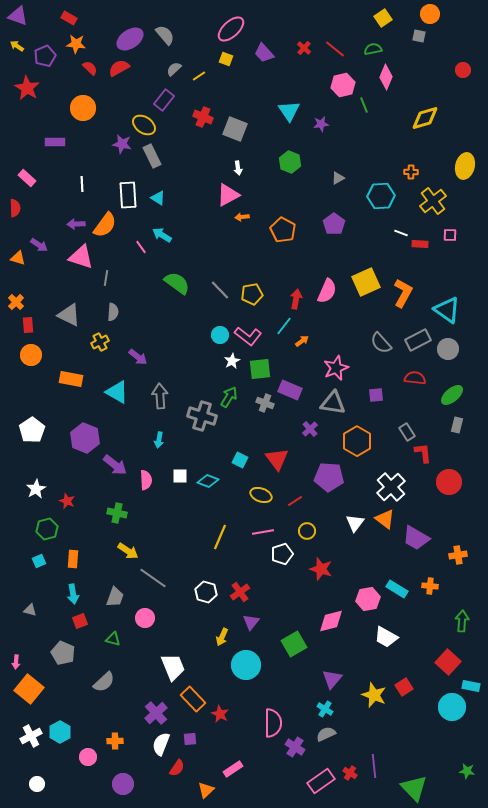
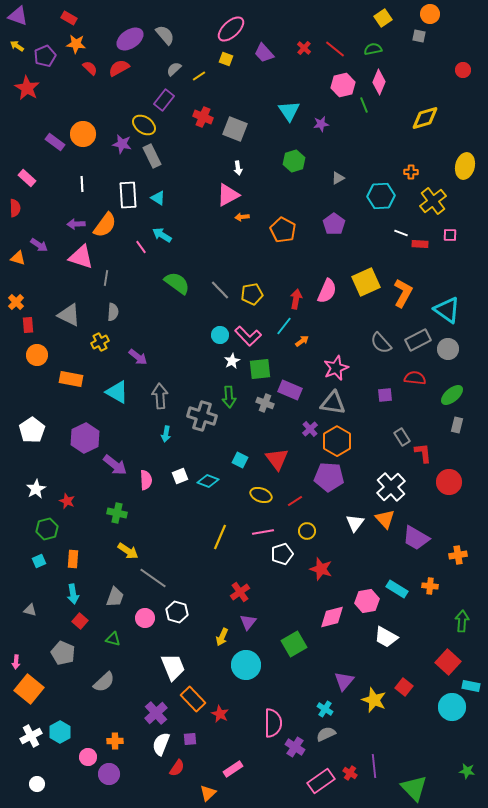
pink diamond at (386, 77): moved 7 px left, 5 px down
orange circle at (83, 108): moved 26 px down
purple rectangle at (55, 142): rotated 36 degrees clockwise
green hexagon at (290, 162): moved 4 px right, 1 px up; rotated 20 degrees clockwise
pink L-shape at (248, 336): rotated 8 degrees clockwise
orange circle at (31, 355): moved 6 px right
purple square at (376, 395): moved 9 px right
green arrow at (229, 397): rotated 145 degrees clockwise
gray rectangle at (407, 432): moved 5 px left, 5 px down
purple hexagon at (85, 438): rotated 12 degrees clockwise
cyan arrow at (159, 440): moved 7 px right, 6 px up
orange hexagon at (357, 441): moved 20 px left
white square at (180, 476): rotated 21 degrees counterclockwise
orange triangle at (385, 519): rotated 10 degrees clockwise
white hexagon at (206, 592): moved 29 px left, 20 px down
pink hexagon at (368, 599): moved 1 px left, 2 px down
red square at (80, 621): rotated 28 degrees counterclockwise
pink diamond at (331, 621): moved 1 px right, 4 px up
purple triangle at (251, 622): moved 3 px left
purple triangle at (332, 679): moved 12 px right, 2 px down
red square at (404, 687): rotated 18 degrees counterclockwise
yellow star at (374, 695): moved 5 px down
purple circle at (123, 784): moved 14 px left, 10 px up
orange triangle at (206, 790): moved 2 px right, 3 px down
